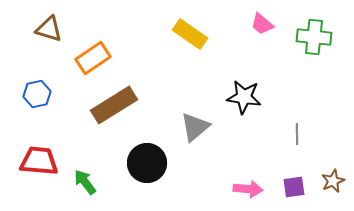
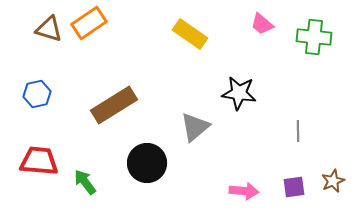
orange rectangle: moved 4 px left, 35 px up
black star: moved 5 px left, 4 px up
gray line: moved 1 px right, 3 px up
pink arrow: moved 4 px left, 2 px down
